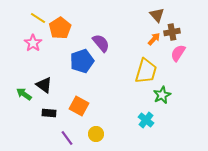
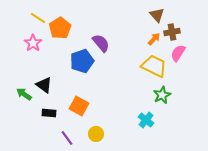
yellow trapezoid: moved 8 px right, 5 px up; rotated 80 degrees counterclockwise
